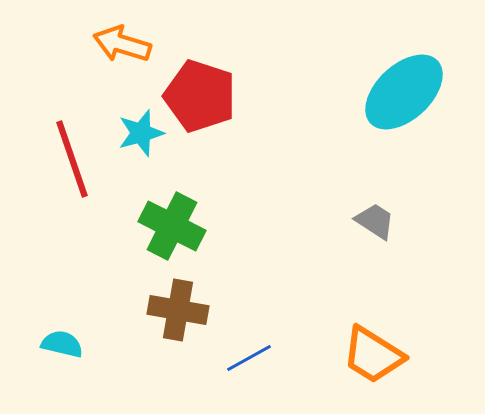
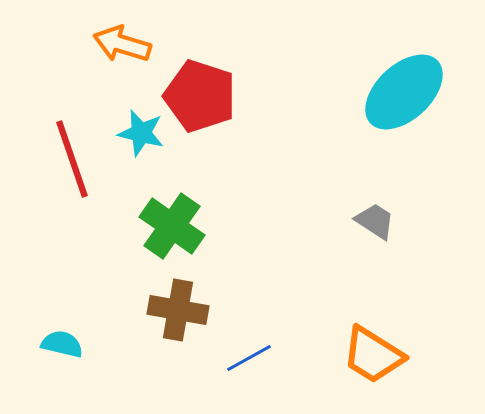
cyan star: rotated 30 degrees clockwise
green cross: rotated 8 degrees clockwise
